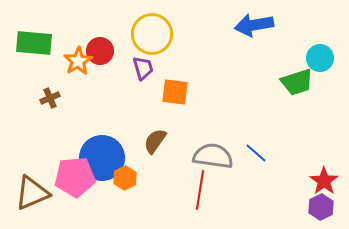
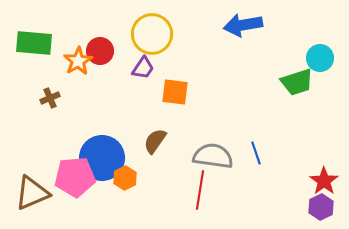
blue arrow: moved 11 px left
purple trapezoid: rotated 50 degrees clockwise
blue line: rotated 30 degrees clockwise
